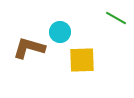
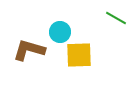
brown L-shape: moved 2 px down
yellow square: moved 3 px left, 5 px up
